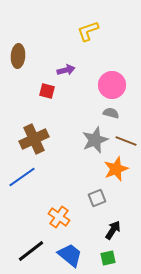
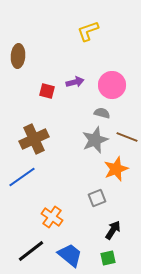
purple arrow: moved 9 px right, 12 px down
gray semicircle: moved 9 px left
brown line: moved 1 px right, 4 px up
orange cross: moved 7 px left
